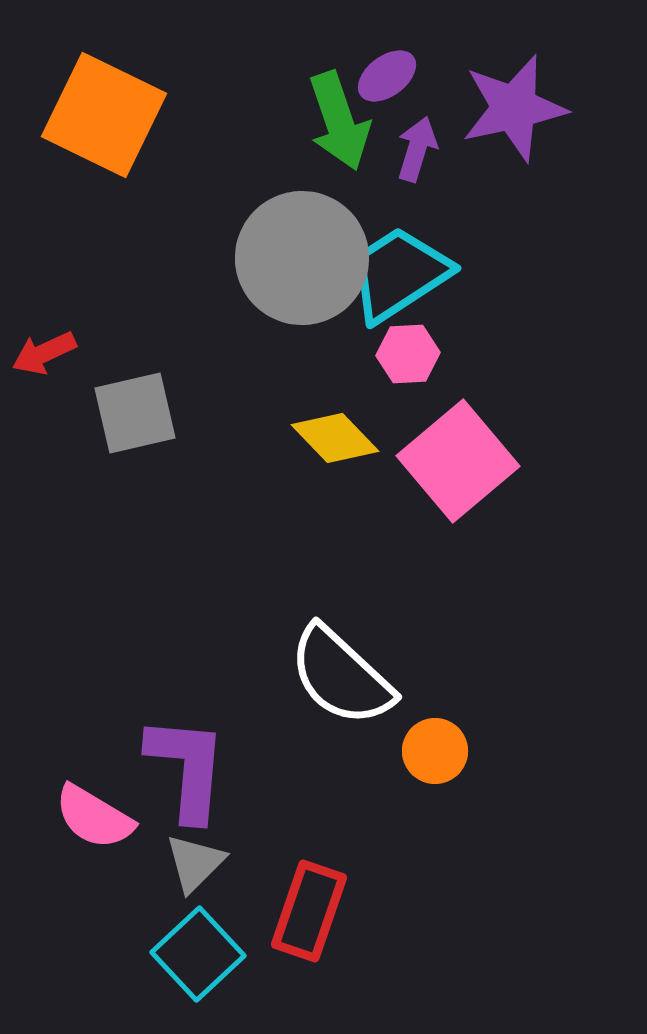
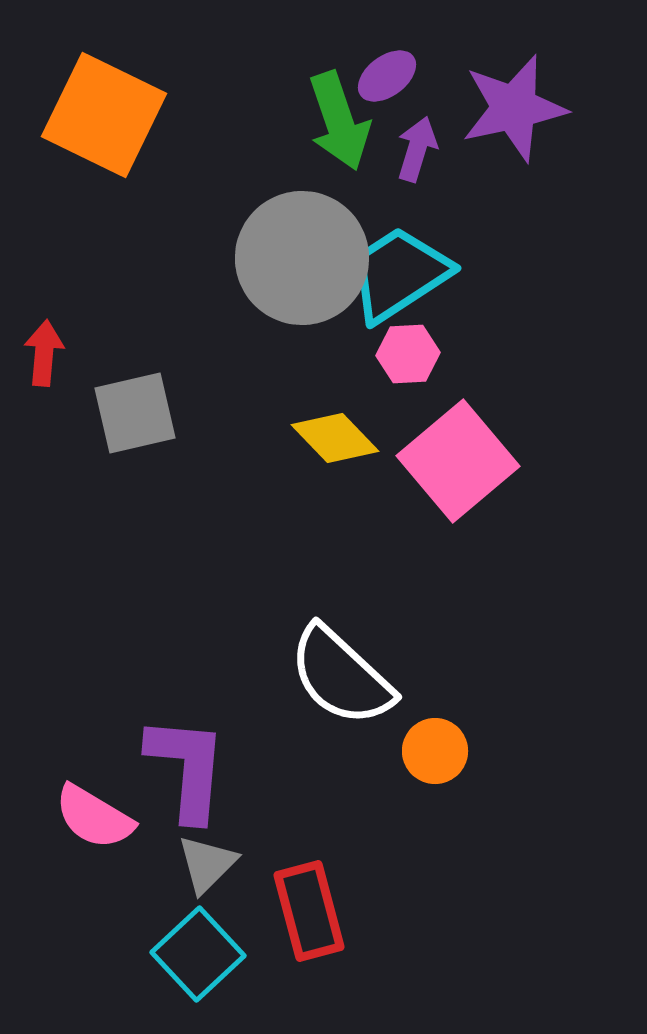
red arrow: rotated 120 degrees clockwise
gray triangle: moved 12 px right, 1 px down
red rectangle: rotated 34 degrees counterclockwise
